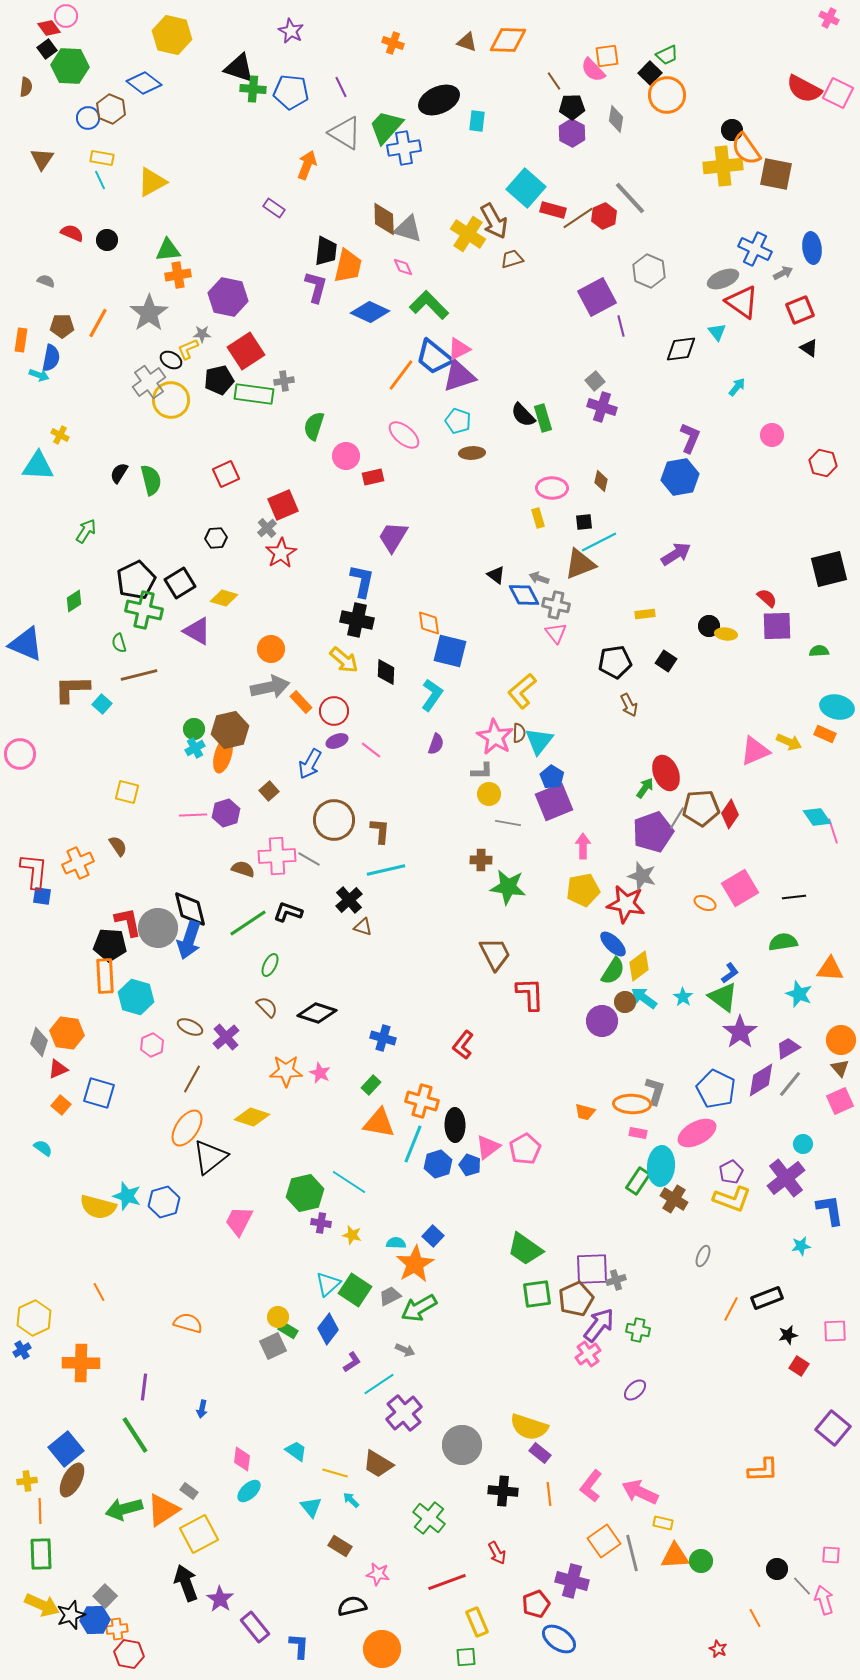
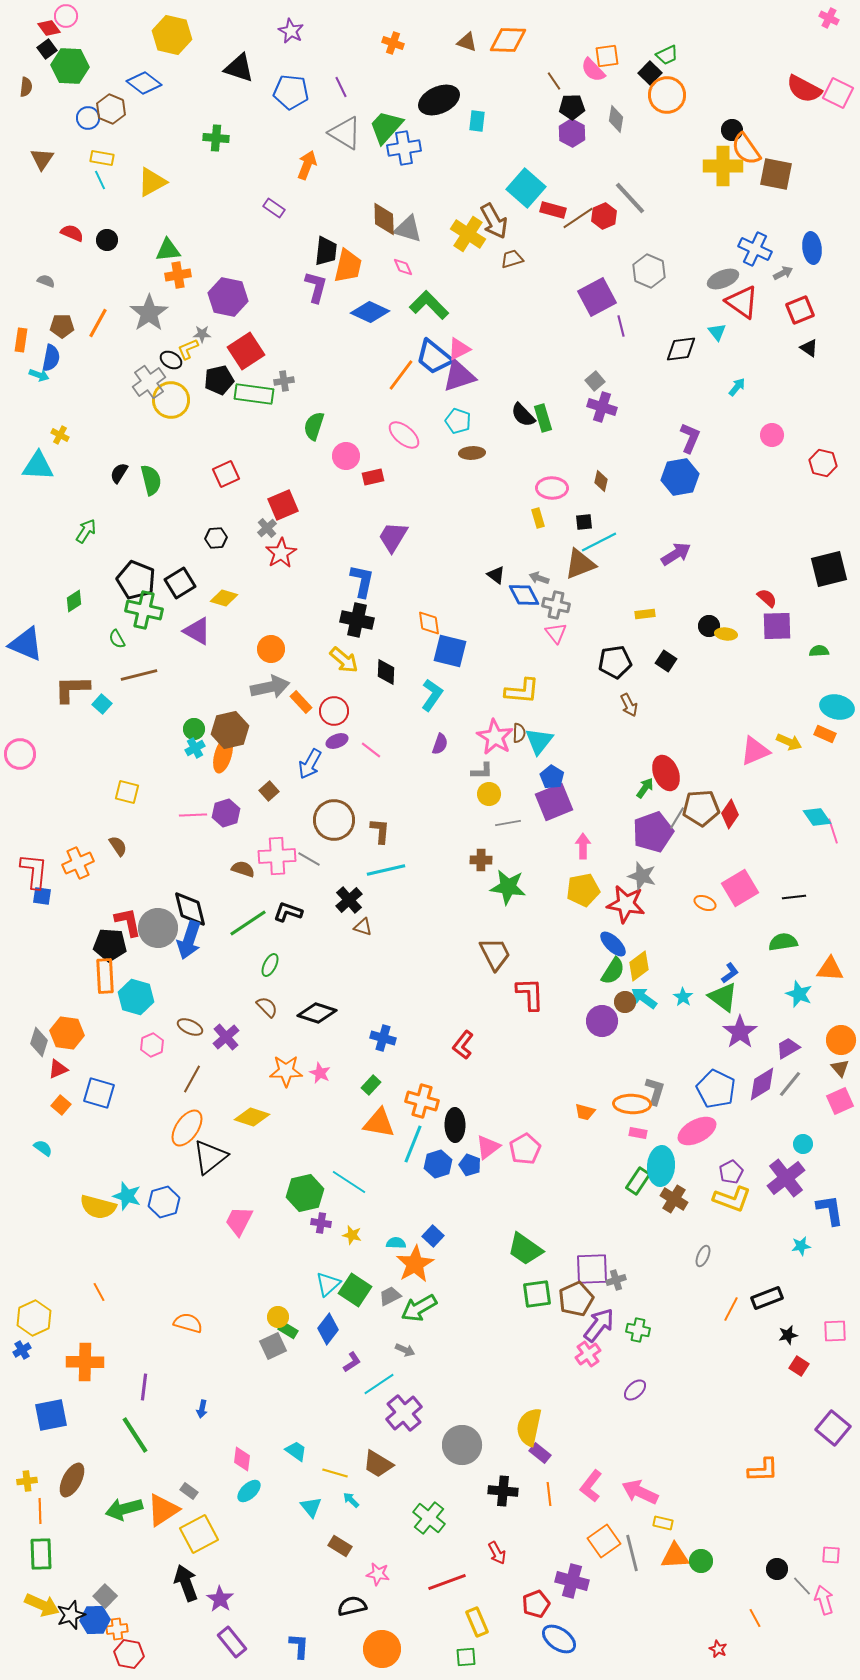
green cross at (253, 89): moved 37 px left, 49 px down
yellow cross at (723, 166): rotated 6 degrees clockwise
black pentagon at (136, 580): rotated 24 degrees counterclockwise
green semicircle at (119, 643): moved 2 px left, 4 px up; rotated 12 degrees counterclockwise
yellow L-shape at (522, 691): rotated 135 degrees counterclockwise
purple semicircle at (436, 744): moved 4 px right
gray line at (508, 823): rotated 20 degrees counterclockwise
purple diamond at (761, 1080): moved 1 px right, 4 px down
pink ellipse at (697, 1133): moved 2 px up
orange cross at (81, 1363): moved 4 px right, 1 px up
yellow semicircle at (529, 1427): rotated 84 degrees clockwise
blue square at (66, 1449): moved 15 px left, 34 px up; rotated 28 degrees clockwise
purple rectangle at (255, 1627): moved 23 px left, 15 px down
